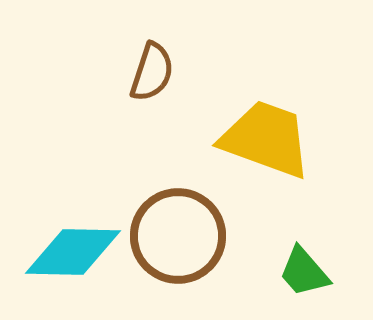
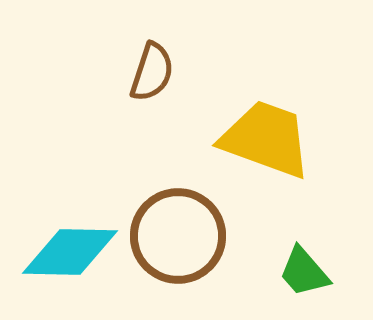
cyan diamond: moved 3 px left
